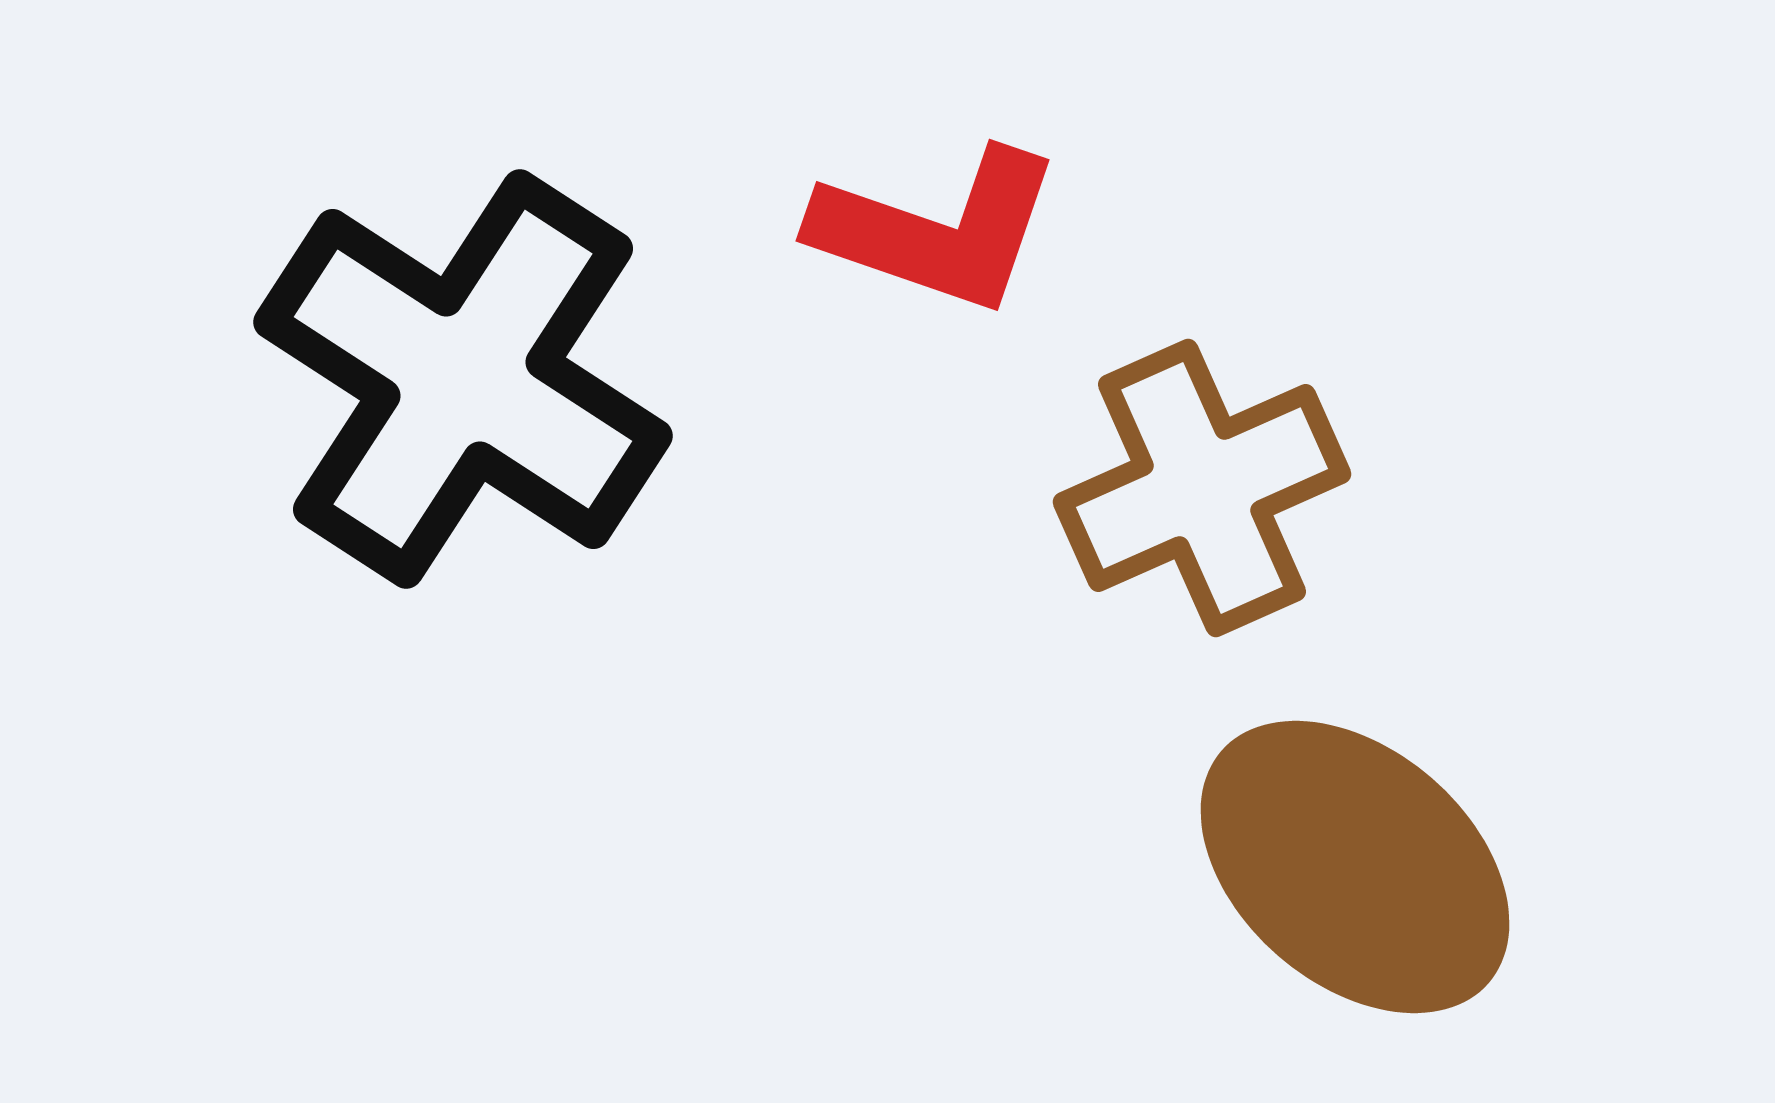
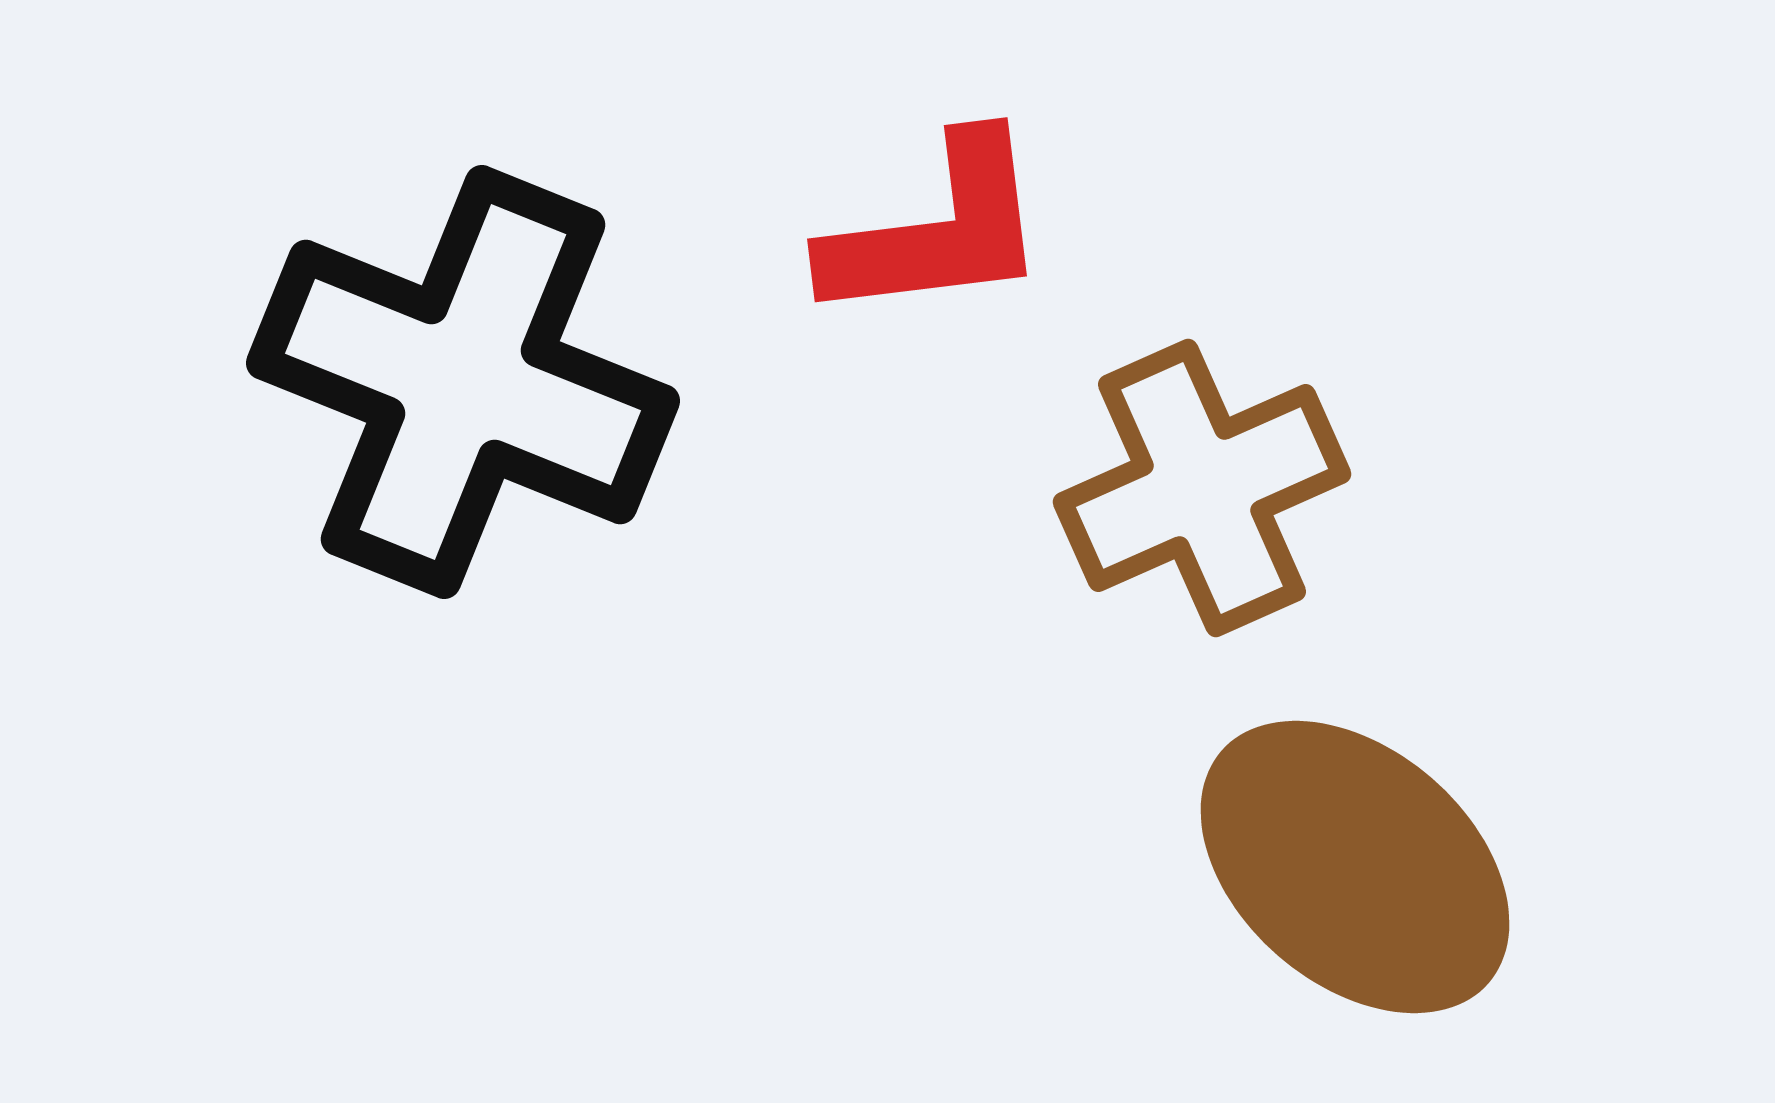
red L-shape: rotated 26 degrees counterclockwise
black cross: moved 3 px down; rotated 11 degrees counterclockwise
